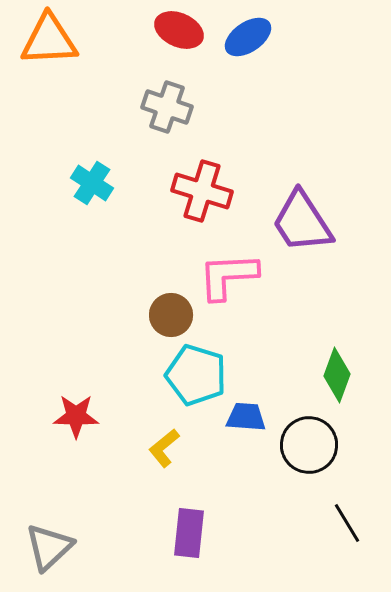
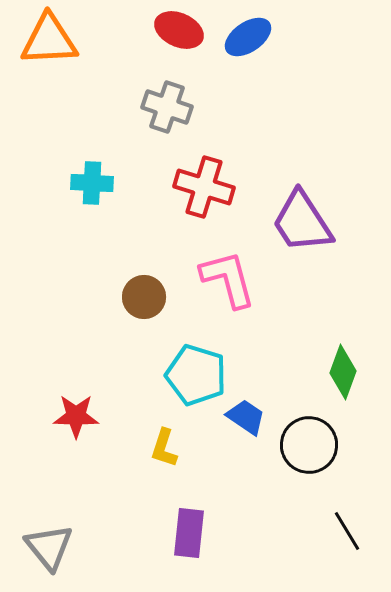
cyan cross: rotated 30 degrees counterclockwise
red cross: moved 2 px right, 4 px up
pink L-shape: moved 3 px down; rotated 78 degrees clockwise
brown circle: moved 27 px left, 18 px up
green diamond: moved 6 px right, 3 px up
blue trapezoid: rotated 30 degrees clockwise
yellow L-shape: rotated 33 degrees counterclockwise
black line: moved 8 px down
gray triangle: rotated 26 degrees counterclockwise
